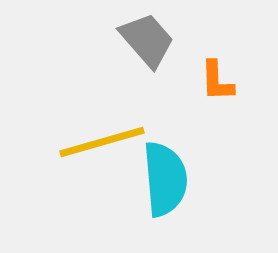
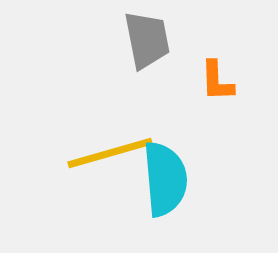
gray trapezoid: rotated 30 degrees clockwise
yellow line: moved 8 px right, 11 px down
